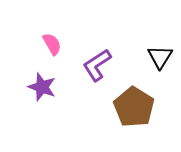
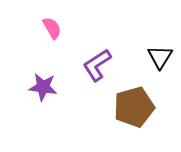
pink semicircle: moved 16 px up
purple star: moved 1 px right; rotated 12 degrees counterclockwise
brown pentagon: rotated 24 degrees clockwise
